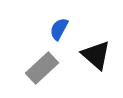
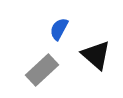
gray rectangle: moved 2 px down
